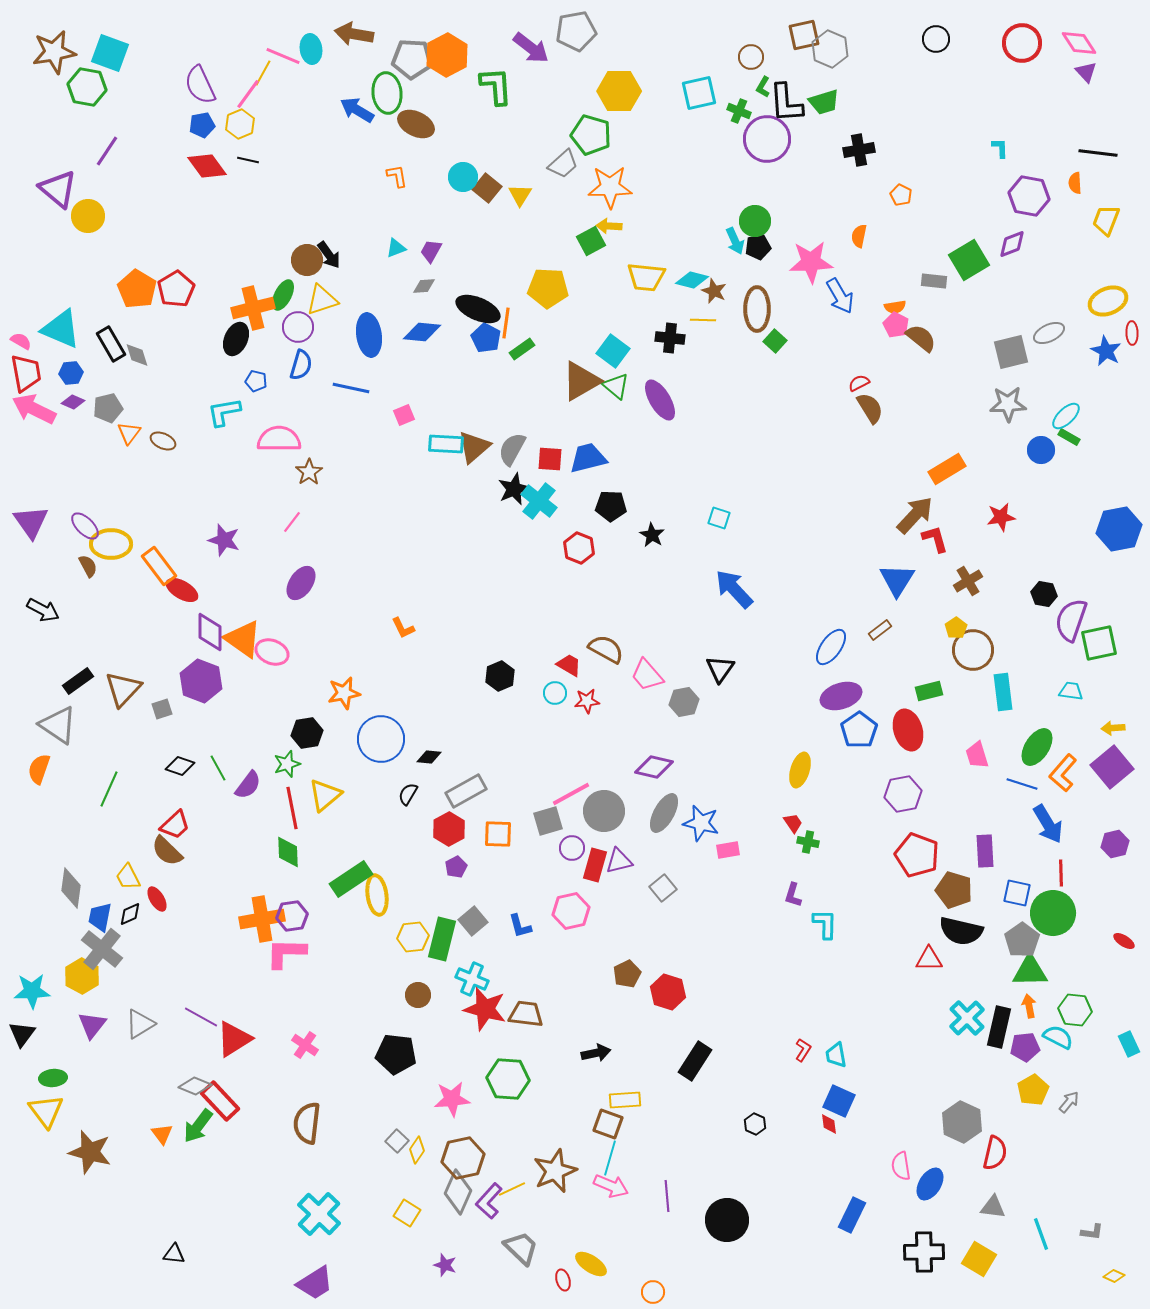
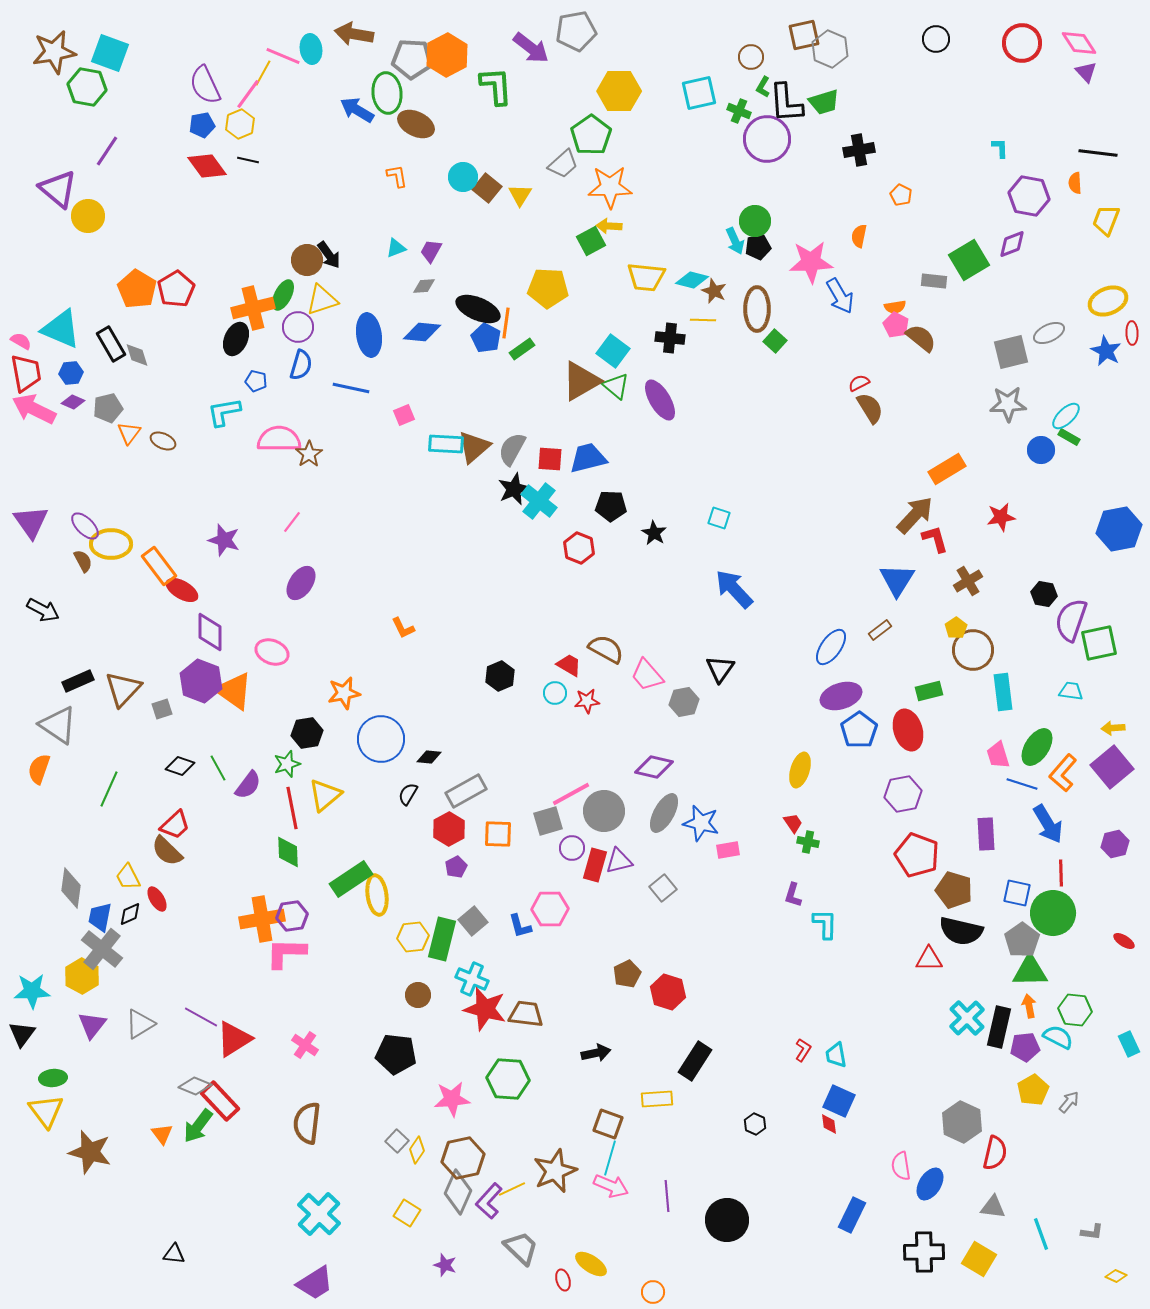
purple semicircle at (200, 85): moved 5 px right
green pentagon at (591, 135): rotated 21 degrees clockwise
brown star at (309, 472): moved 18 px up
black star at (652, 535): moved 2 px right, 2 px up
brown semicircle at (88, 566): moved 5 px left, 5 px up
orange triangle at (243, 639): moved 9 px left, 52 px down
black rectangle at (78, 681): rotated 12 degrees clockwise
pink trapezoid at (977, 755): moved 21 px right
purple rectangle at (985, 851): moved 1 px right, 17 px up
pink hexagon at (571, 911): moved 21 px left, 2 px up; rotated 12 degrees clockwise
yellow rectangle at (625, 1100): moved 32 px right, 1 px up
yellow diamond at (1114, 1276): moved 2 px right
